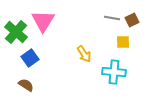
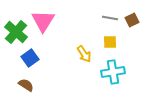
gray line: moved 2 px left
yellow square: moved 13 px left
cyan cross: moved 1 px left; rotated 15 degrees counterclockwise
